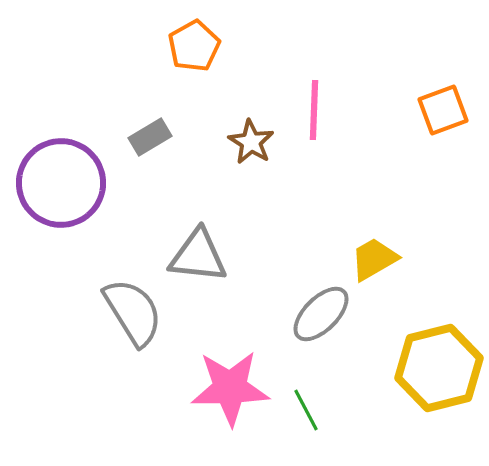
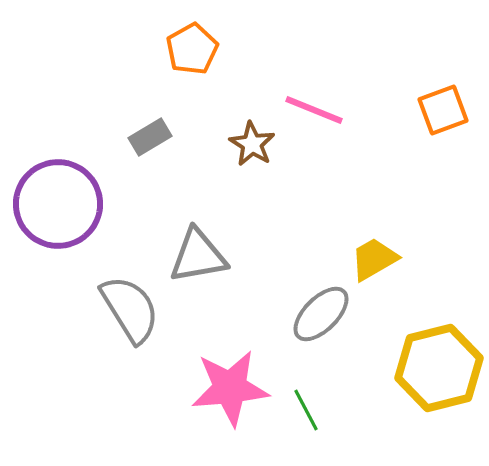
orange pentagon: moved 2 px left, 3 px down
pink line: rotated 70 degrees counterclockwise
brown star: moved 1 px right, 2 px down
purple circle: moved 3 px left, 21 px down
gray triangle: rotated 16 degrees counterclockwise
gray semicircle: moved 3 px left, 3 px up
pink star: rotated 4 degrees counterclockwise
